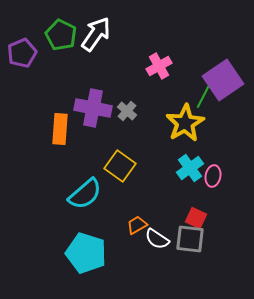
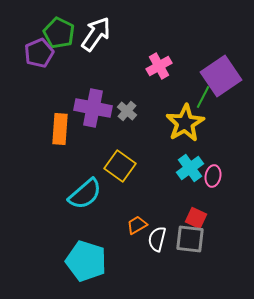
green pentagon: moved 2 px left, 2 px up
purple pentagon: moved 17 px right
purple square: moved 2 px left, 4 px up
white semicircle: rotated 70 degrees clockwise
cyan pentagon: moved 8 px down
